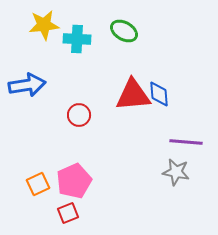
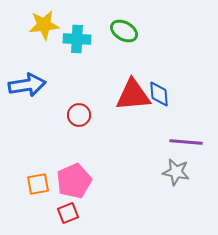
orange square: rotated 15 degrees clockwise
